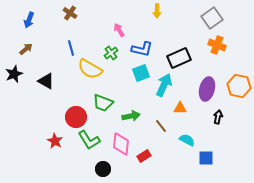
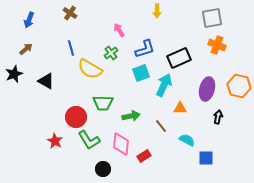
gray square: rotated 25 degrees clockwise
blue L-shape: moved 3 px right; rotated 30 degrees counterclockwise
green trapezoid: rotated 20 degrees counterclockwise
